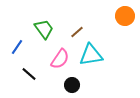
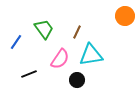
brown line: rotated 24 degrees counterclockwise
blue line: moved 1 px left, 5 px up
black line: rotated 63 degrees counterclockwise
black circle: moved 5 px right, 5 px up
